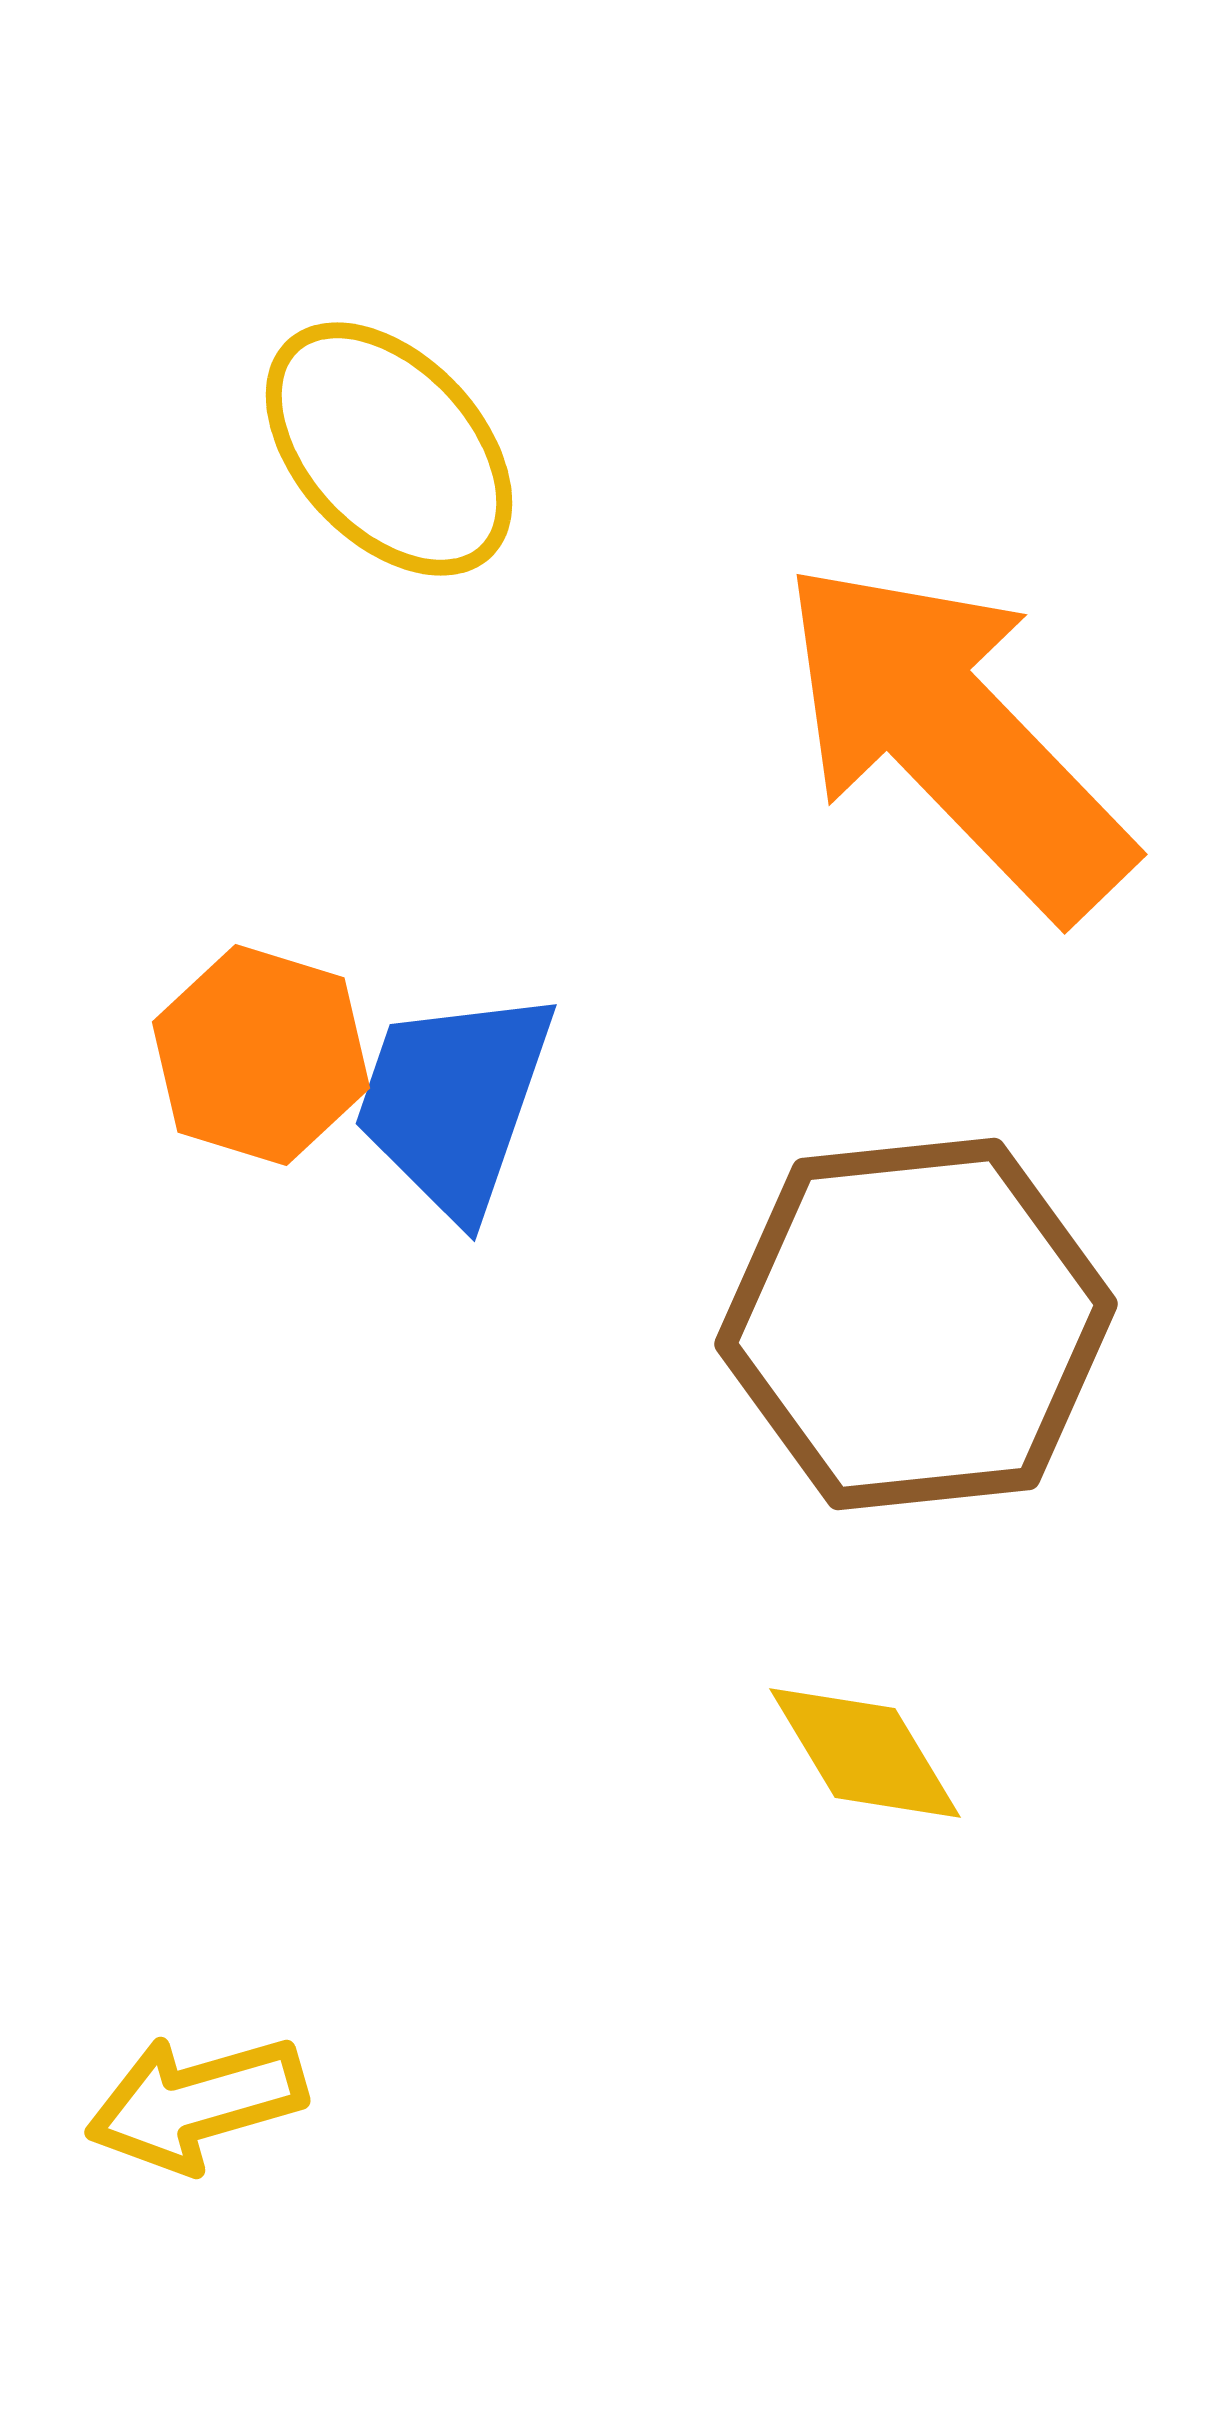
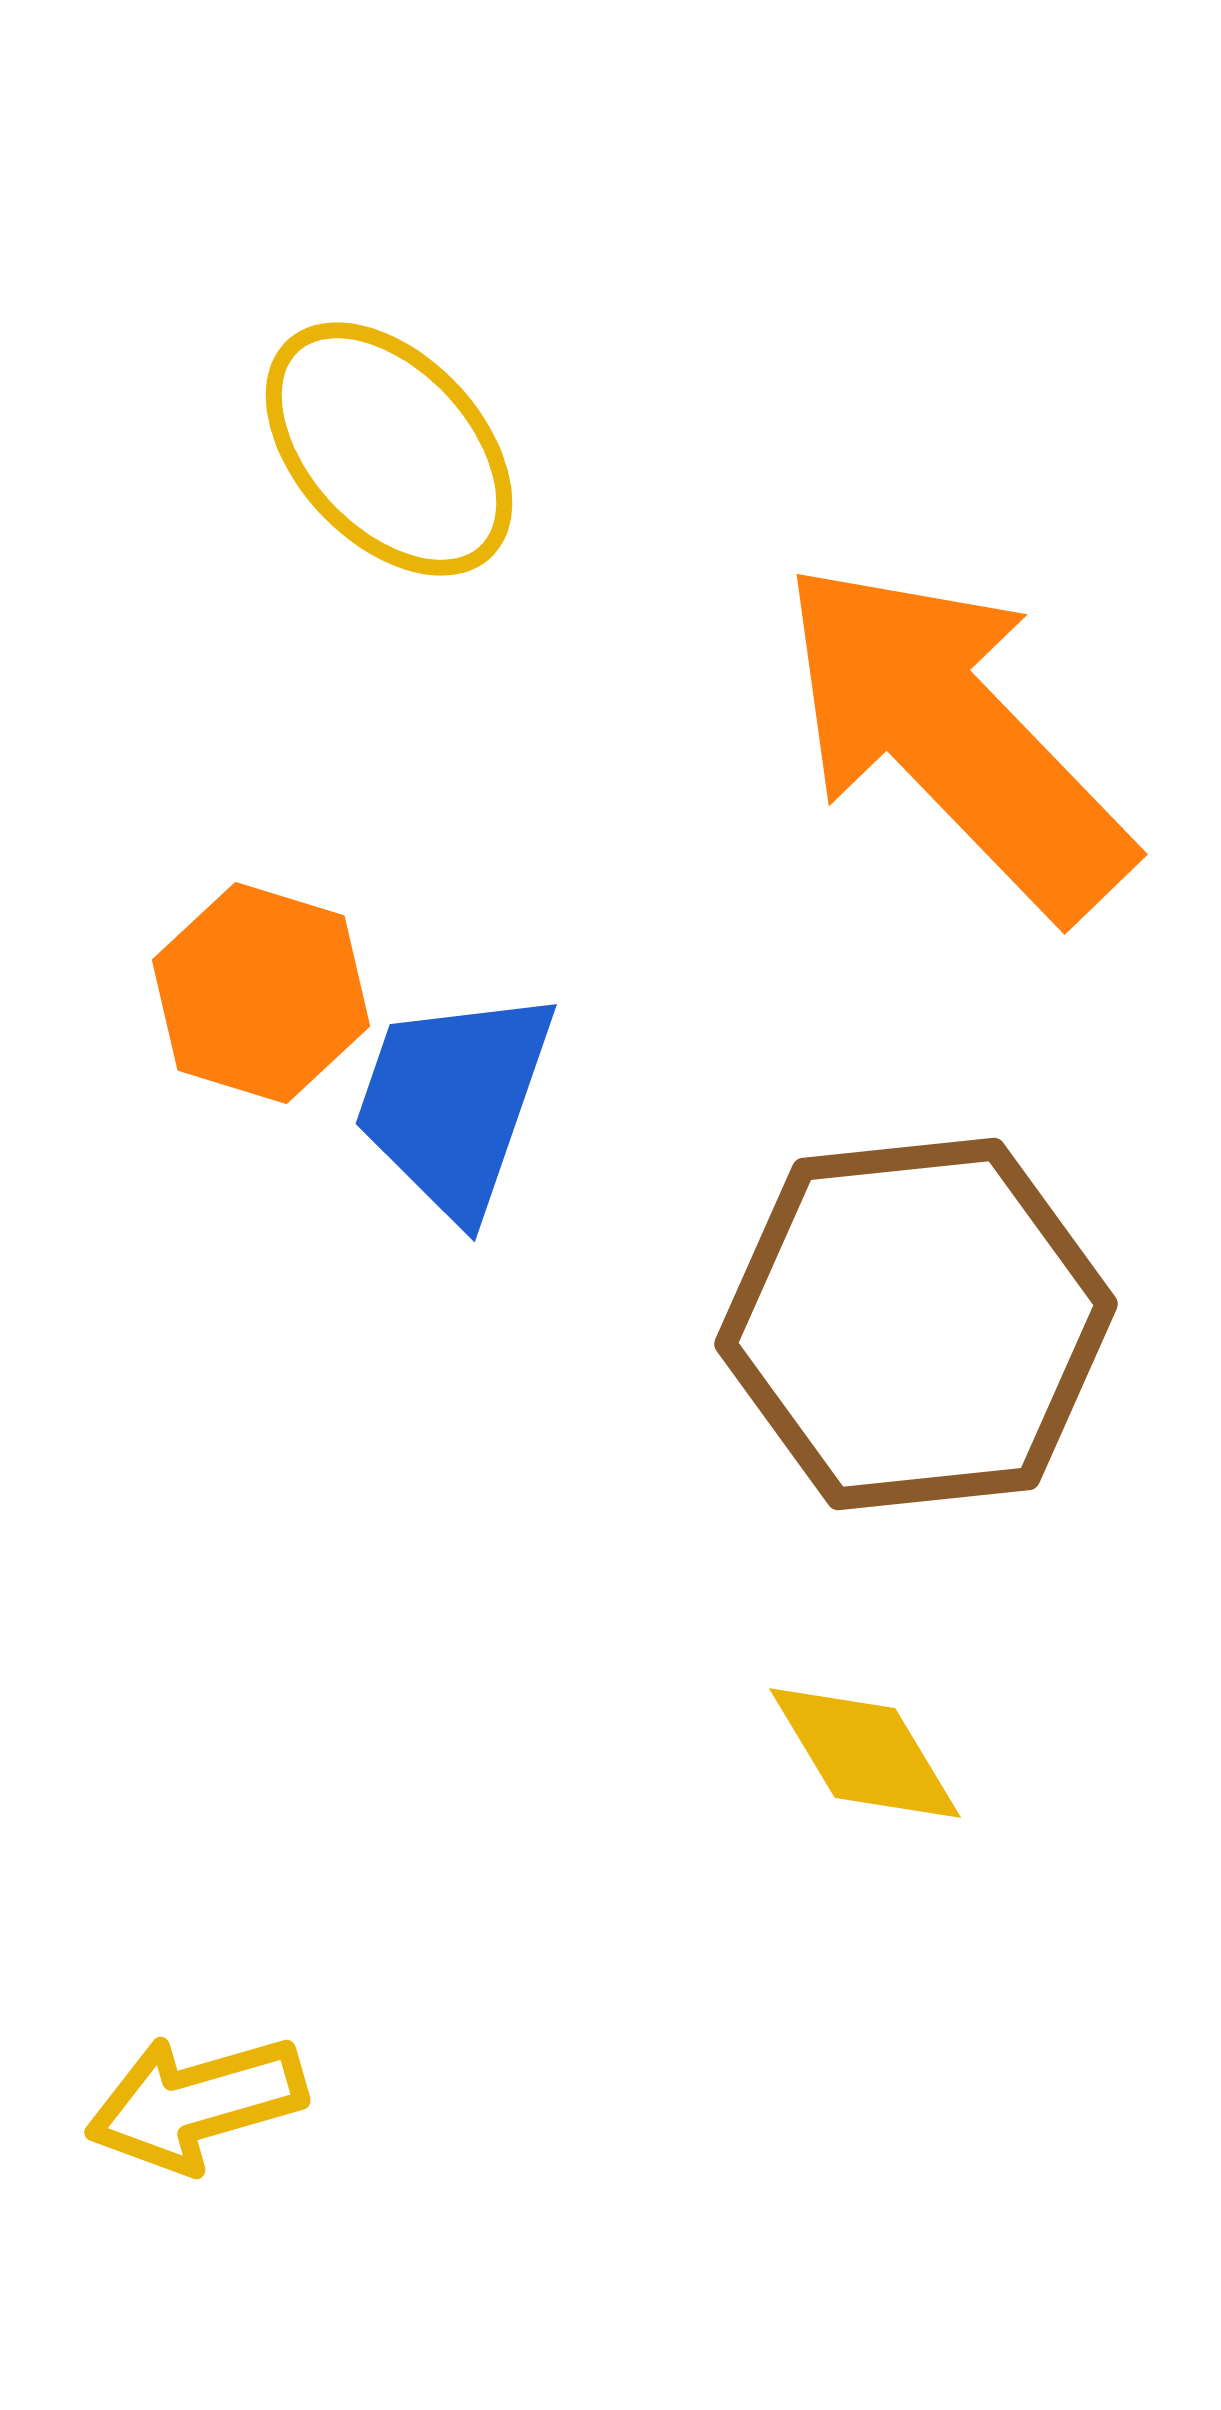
orange hexagon: moved 62 px up
